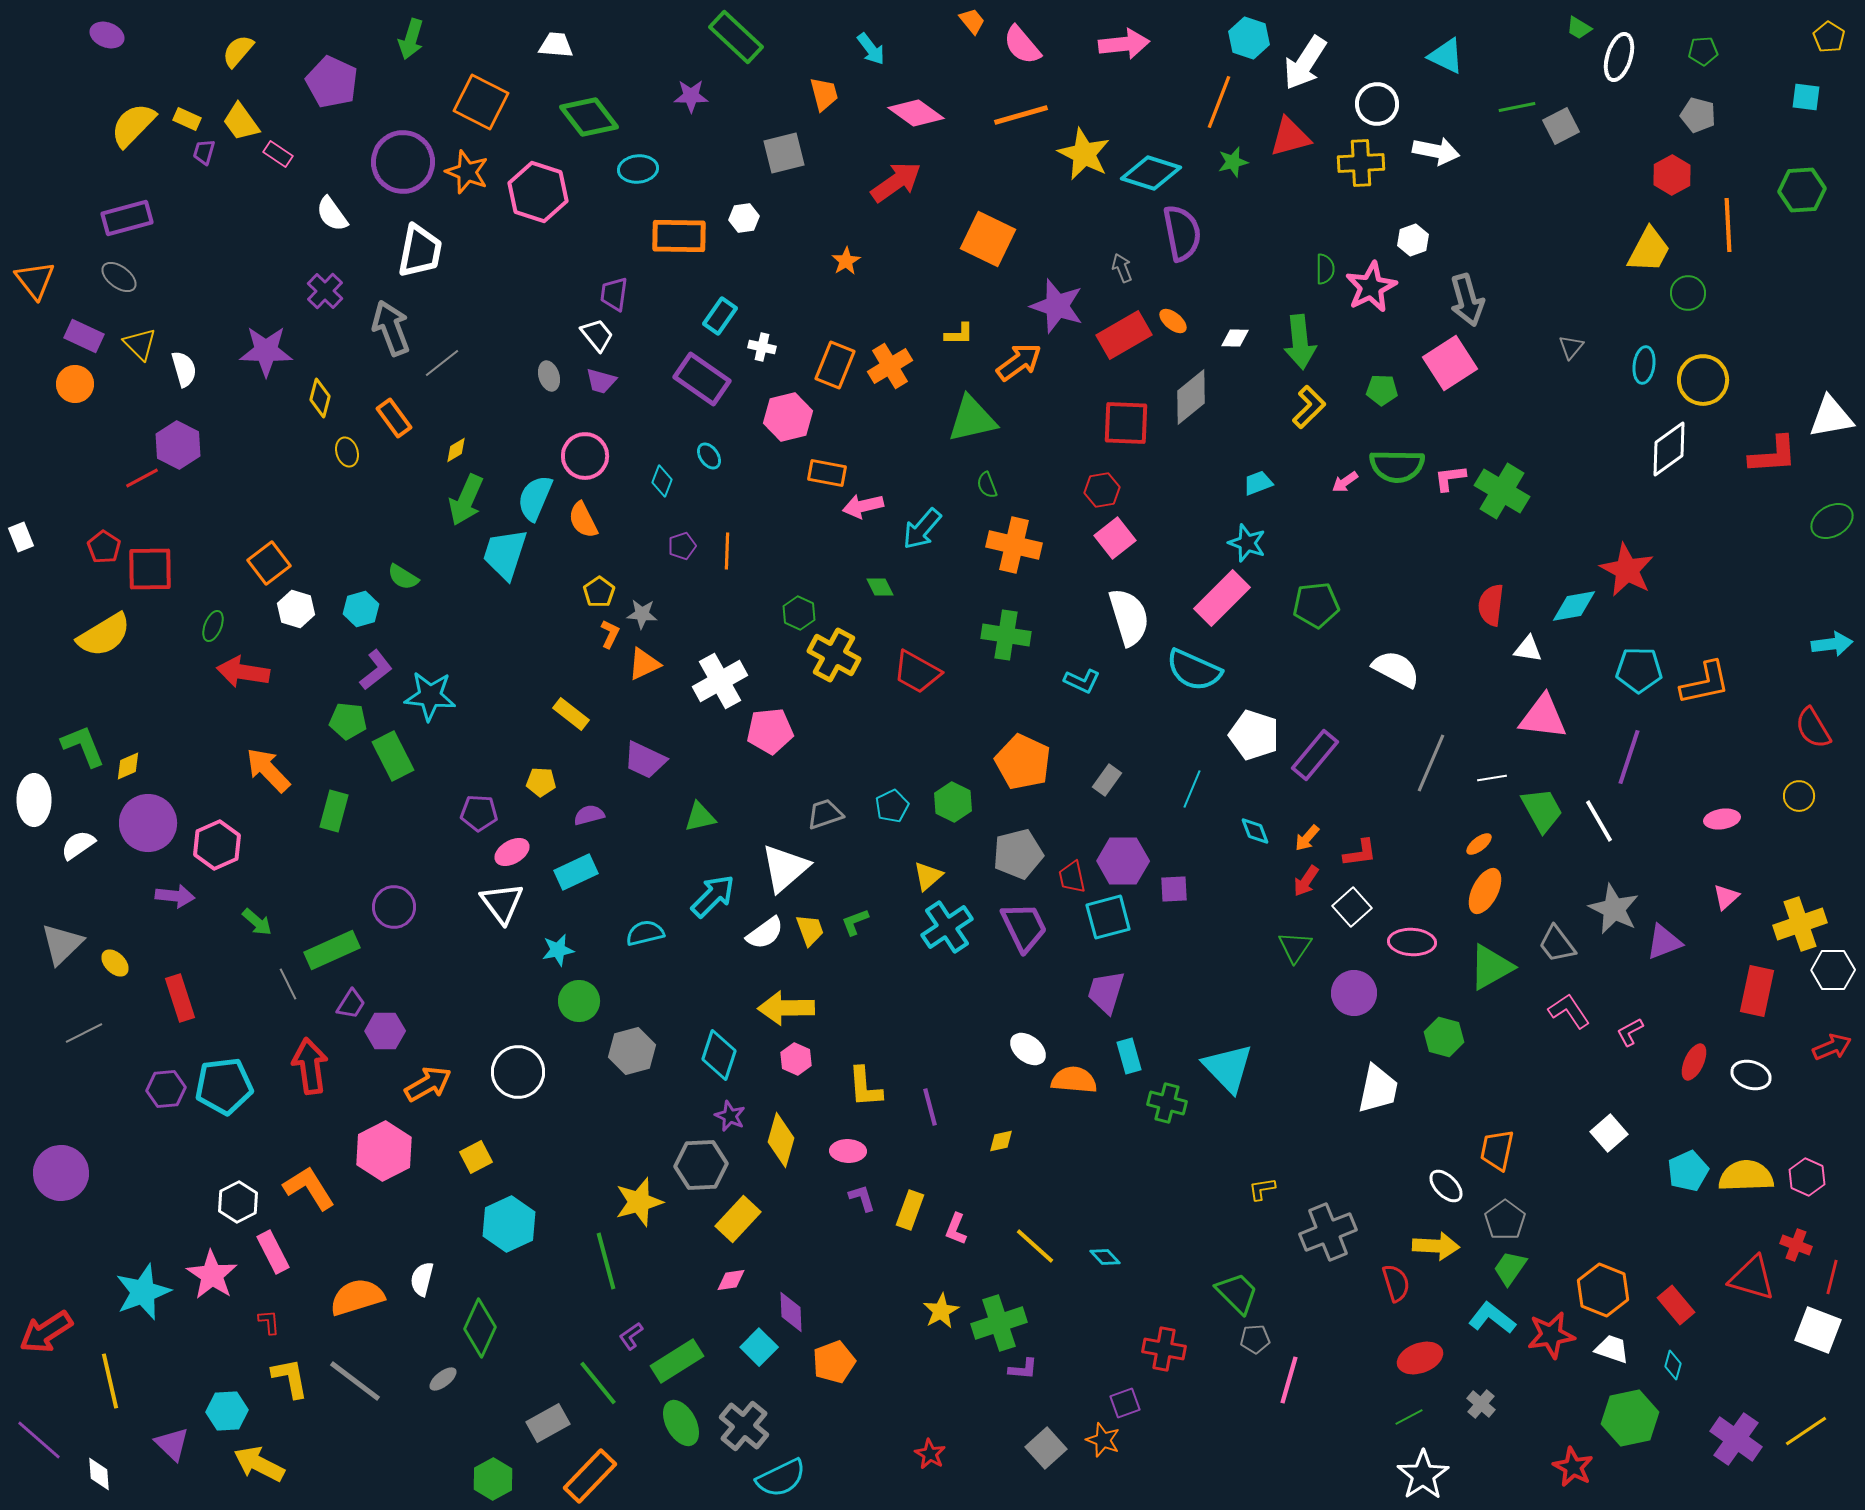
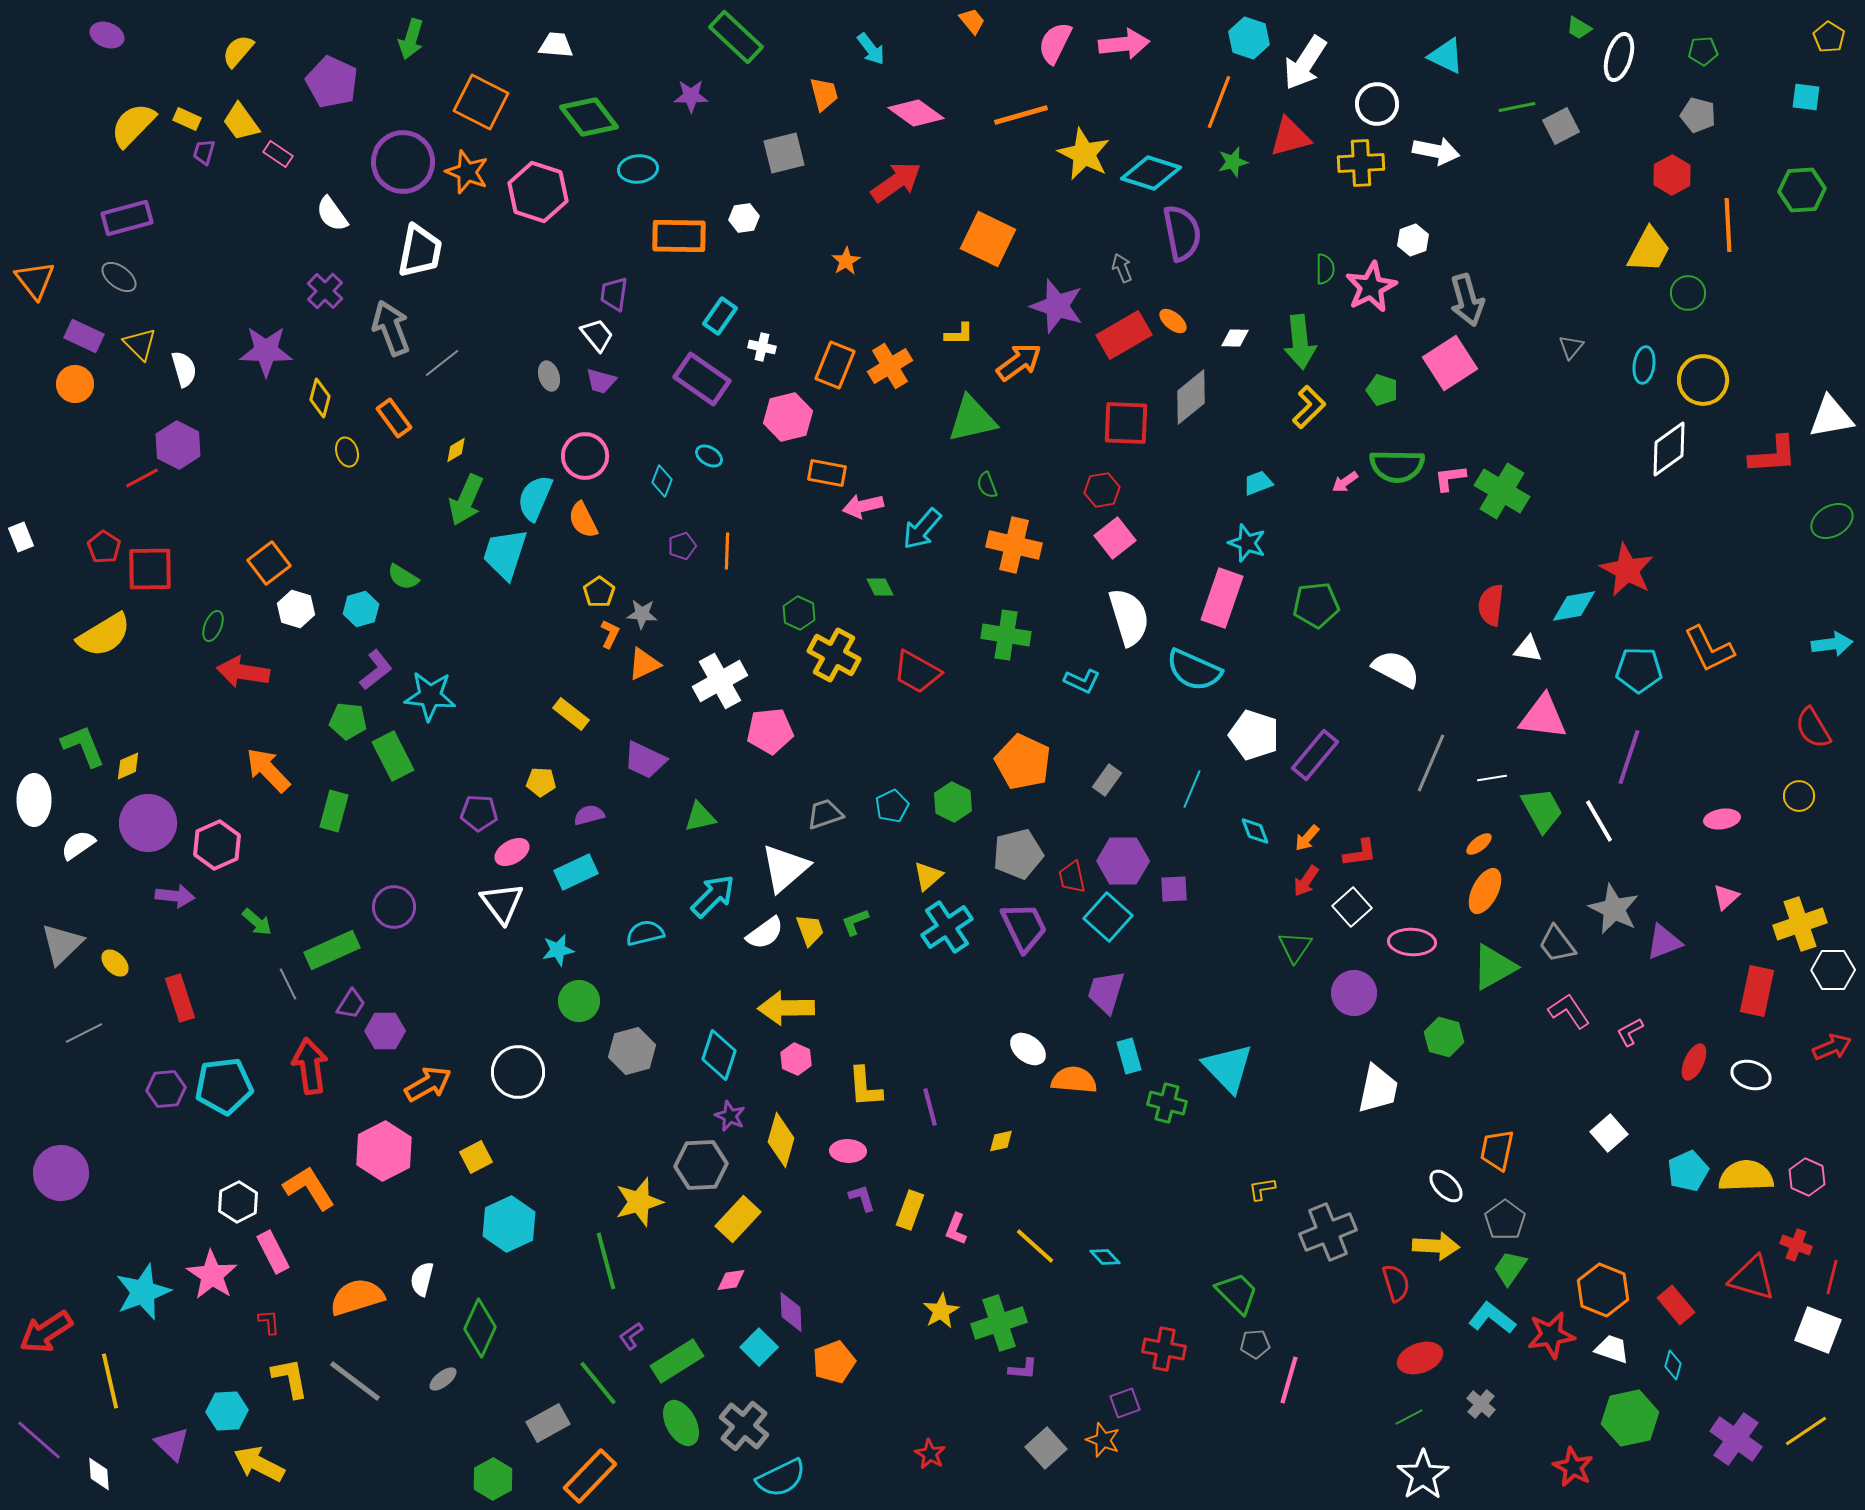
pink semicircle at (1022, 45): moved 33 px right, 2 px up; rotated 66 degrees clockwise
green pentagon at (1382, 390): rotated 16 degrees clockwise
cyan ellipse at (709, 456): rotated 24 degrees counterclockwise
pink rectangle at (1222, 598): rotated 26 degrees counterclockwise
orange L-shape at (1705, 683): moved 4 px right, 34 px up; rotated 76 degrees clockwise
cyan square at (1108, 917): rotated 33 degrees counterclockwise
green triangle at (1491, 967): moved 3 px right
gray pentagon at (1255, 1339): moved 5 px down
